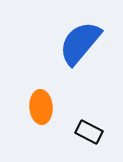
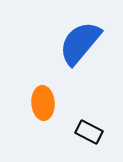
orange ellipse: moved 2 px right, 4 px up
